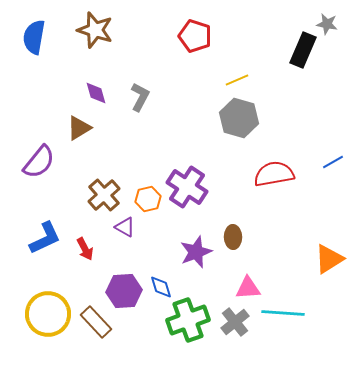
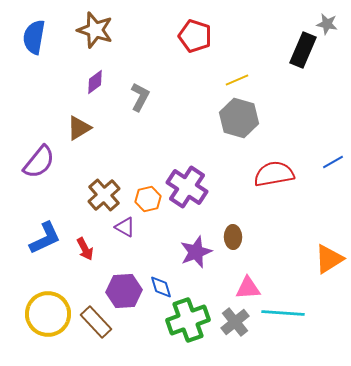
purple diamond: moved 1 px left, 11 px up; rotated 70 degrees clockwise
